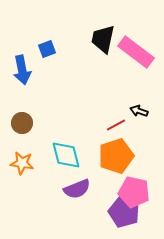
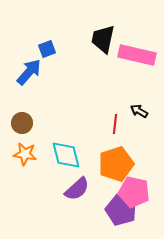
pink rectangle: moved 1 px right, 3 px down; rotated 24 degrees counterclockwise
blue arrow: moved 7 px right, 2 px down; rotated 128 degrees counterclockwise
black arrow: rotated 12 degrees clockwise
red line: moved 1 px left, 1 px up; rotated 54 degrees counterclockwise
orange pentagon: moved 8 px down
orange star: moved 3 px right, 9 px up
purple semicircle: rotated 20 degrees counterclockwise
purple pentagon: moved 3 px left, 2 px up
